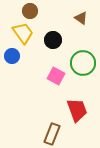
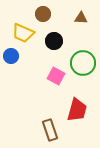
brown circle: moved 13 px right, 3 px down
brown triangle: rotated 32 degrees counterclockwise
yellow trapezoid: rotated 150 degrees clockwise
black circle: moved 1 px right, 1 px down
blue circle: moved 1 px left
red trapezoid: rotated 35 degrees clockwise
brown rectangle: moved 2 px left, 4 px up; rotated 40 degrees counterclockwise
